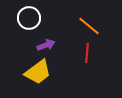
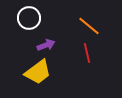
red line: rotated 18 degrees counterclockwise
